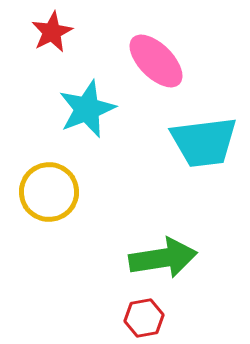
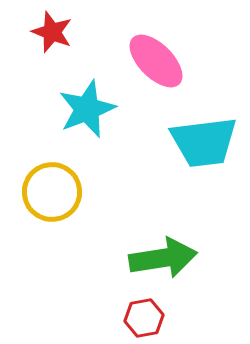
red star: rotated 24 degrees counterclockwise
yellow circle: moved 3 px right
